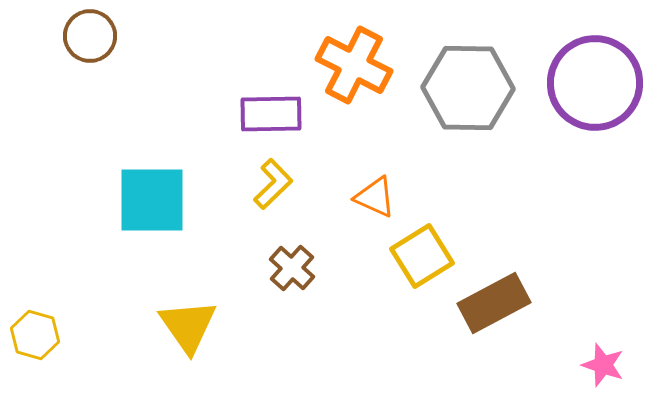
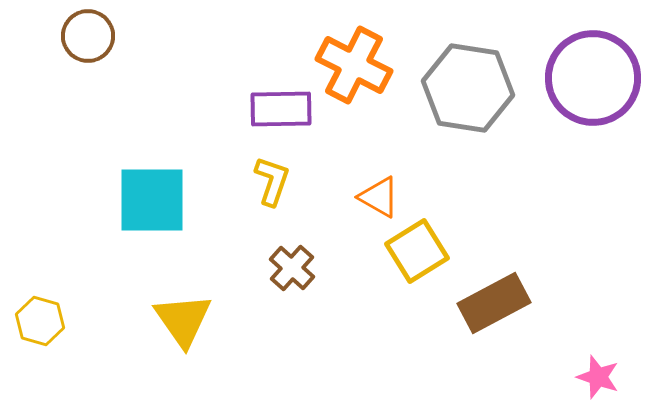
brown circle: moved 2 px left
purple circle: moved 2 px left, 5 px up
gray hexagon: rotated 8 degrees clockwise
purple rectangle: moved 10 px right, 5 px up
yellow L-shape: moved 1 px left, 3 px up; rotated 27 degrees counterclockwise
orange triangle: moved 4 px right; rotated 6 degrees clockwise
yellow square: moved 5 px left, 5 px up
yellow triangle: moved 5 px left, 6 px up
yellow hexagon: moved 5 px right, 14 px up
pink star: moved 5 px left, 12 px down
